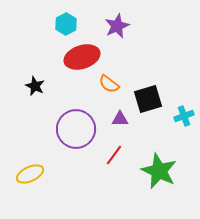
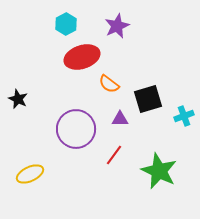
black star: moved 17 px left, 13 px down
